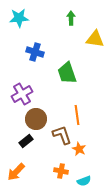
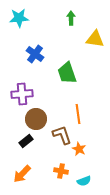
blue cross: moved 2 px down; rotated 18 degrees clockwise
purple cross: rotated 25 degrees clockwise
orange line: moved 1 px right, 1 px up
orange arrow: moved 6 px right, 2 px down
